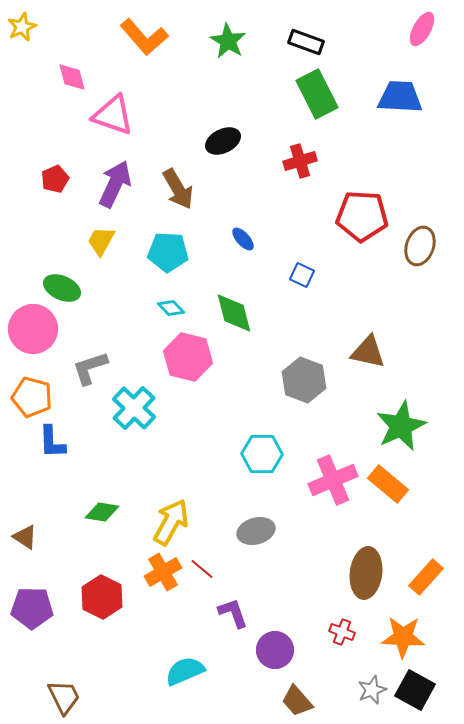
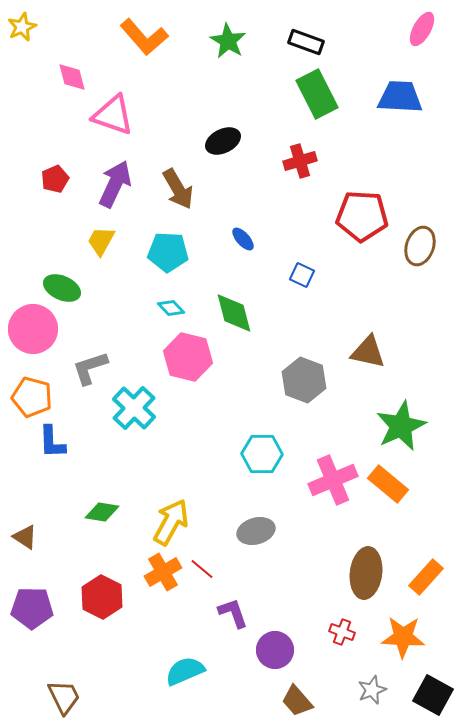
black square at (415, 690): moved 18 px right, 5 px down
